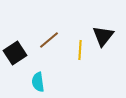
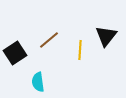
black triangle: moved 3 px right
